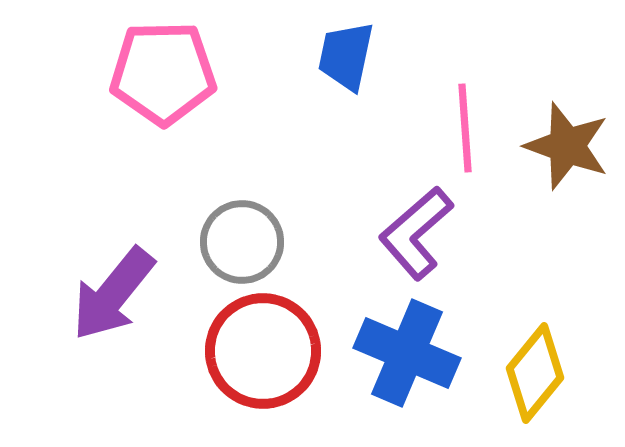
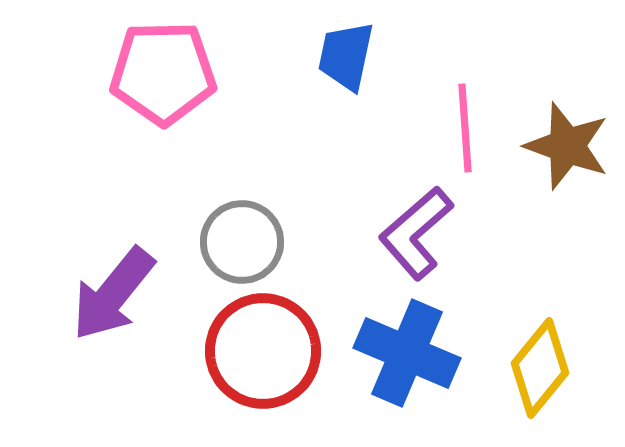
yellow diamond: moved 5 px right, 5 px up
